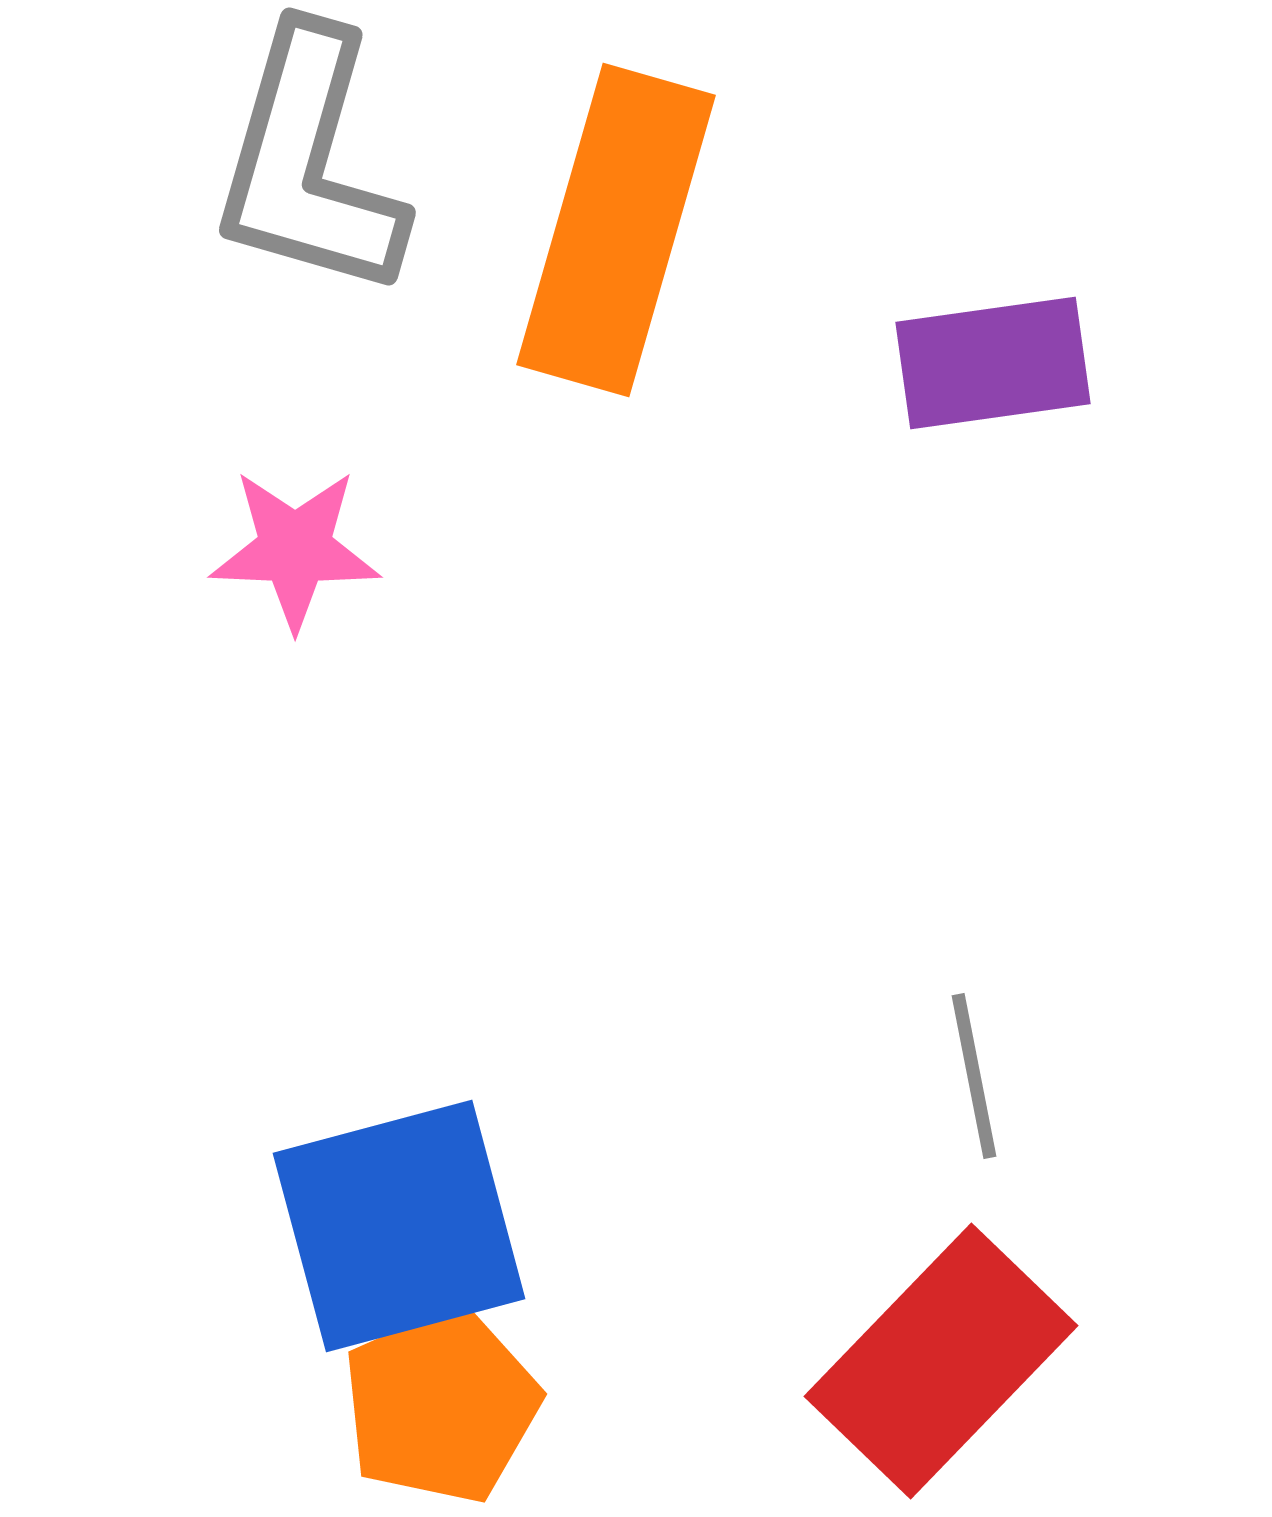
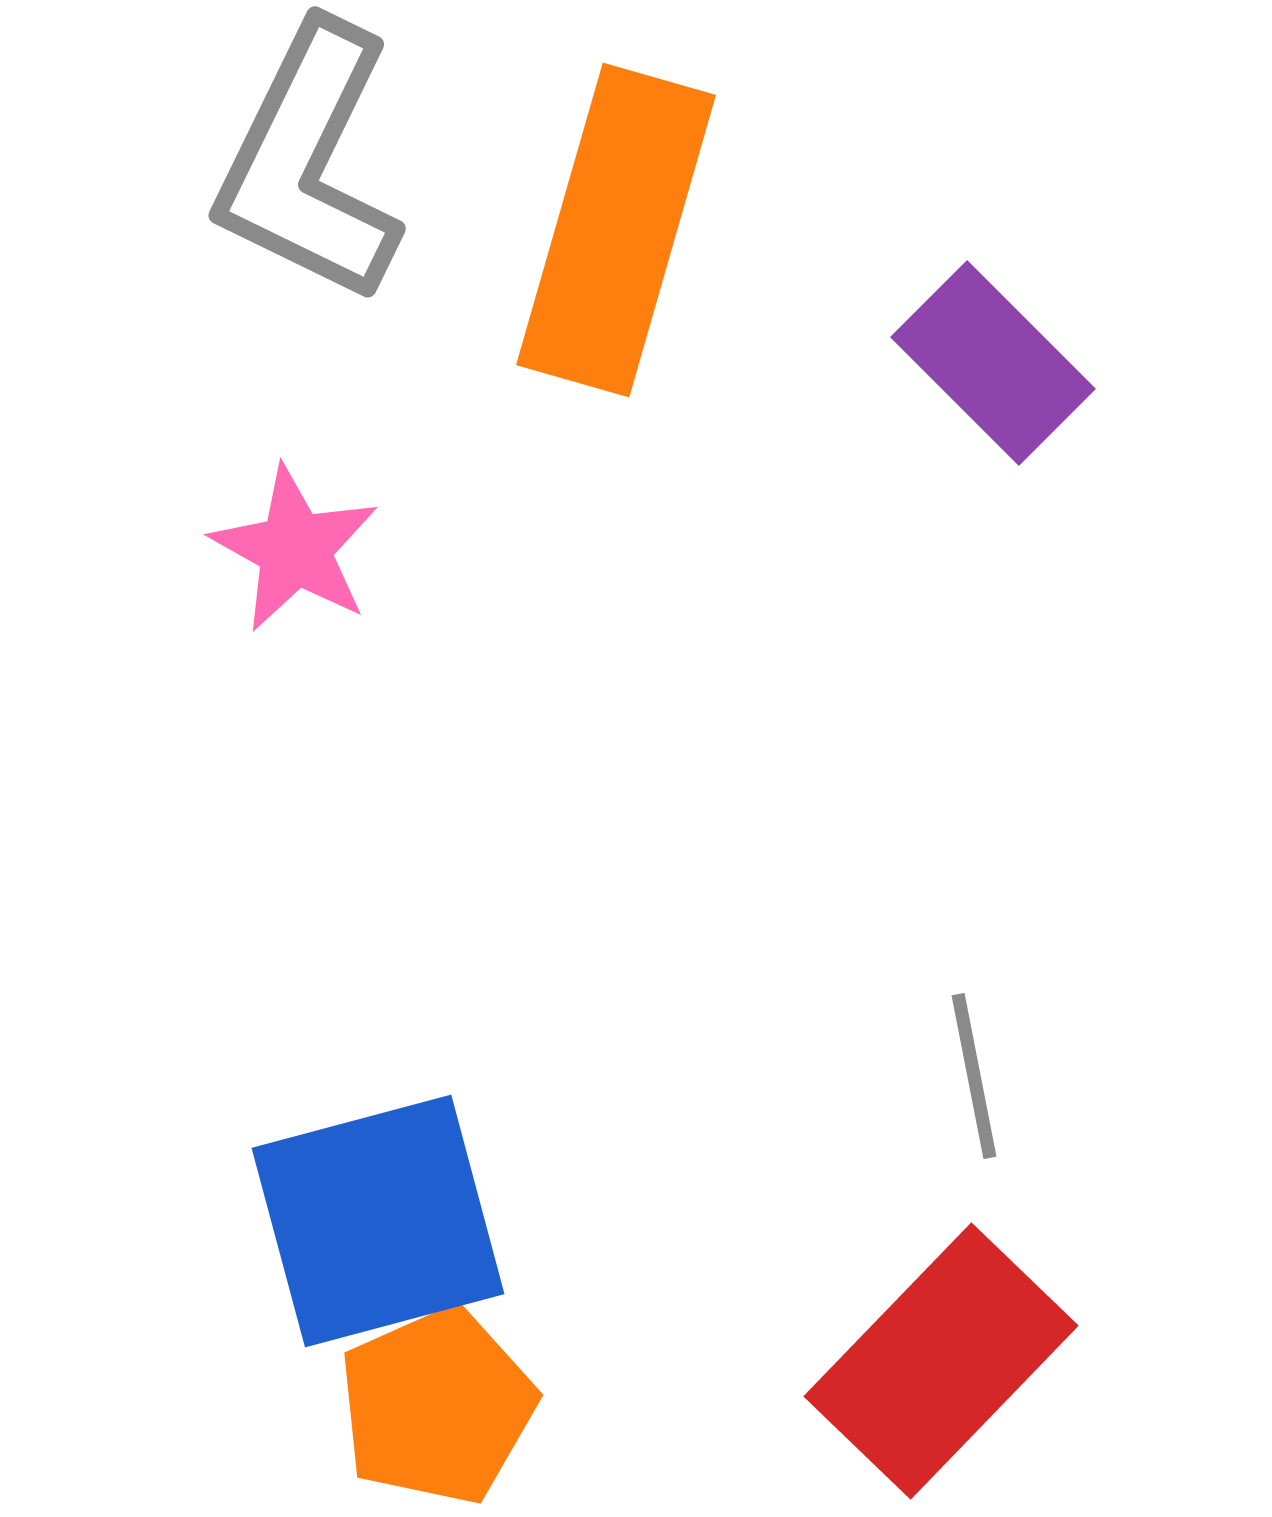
gray L-shape: rotated 10 degrees clockwise
purple rectangle: rotated 53 degrees clockwise
pink star: rotated 27 degrees clockwise
blue square: moved 21 px left, 5 px up
orange pentagon: moved 4 px left, 1 px down
